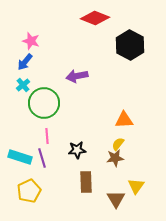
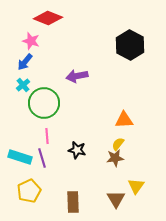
red diamond: moved 47 px left
black star: rotated 18 degrees clockwise
brown rectangle: moved 13 px left, 20 px down
